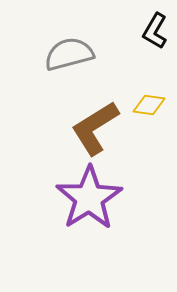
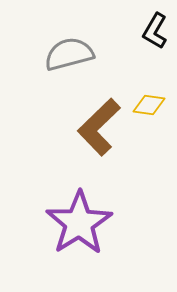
brown L-shape: moved 4 px right, 1 px up; rotated 12 degrees counterclockwise
purple star: moved 10 px left, 25 px down
